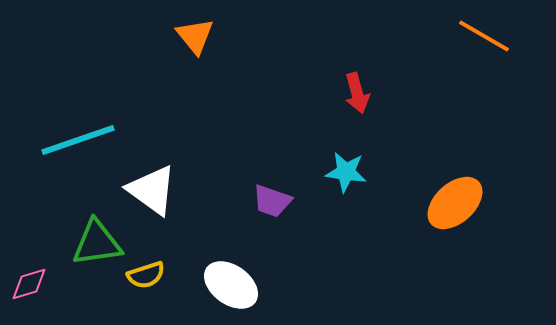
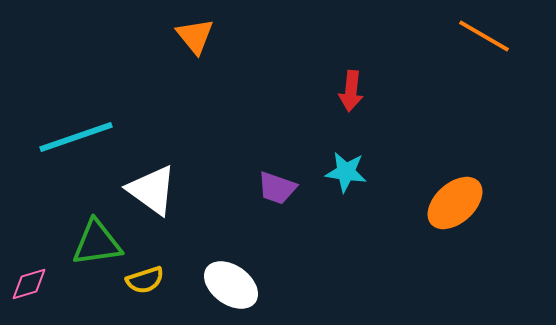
red arrow: moved 6 px left, 2 px up; rotated 21 degrees clockwise
cyan line: moved 2 px left, 3 px up
purple trapezoid: moved 5 px right, 13 px up
yellow semicircle: moved 1 px left, 5 px down
